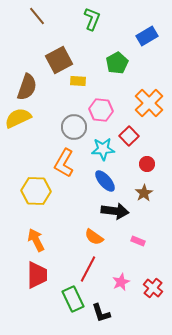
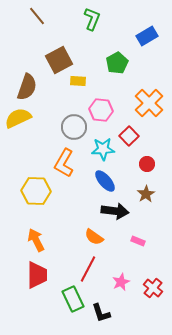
brown star: moved 2 px right, 1 px down
